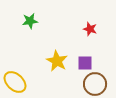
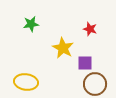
green star: moved 1 px right, 3 px down
yellow star: moved 6 px right, 13 px up
yellow ellipse: moved 11 px right; rotated 35 degrees counterclockwise
